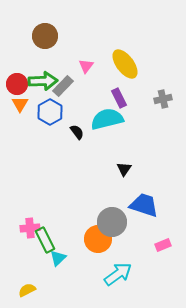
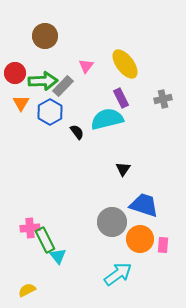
red circle: moved 2 px left, 11 px up
purple rectangle: moved 2 px right
orange triangle: moved 1 px right, 1 px up
black triangle: moved 1 px left
orange circle: moved 42 px right
pink rectangle: rotated 63 degrees counterclockwise
cyan triangle: moved 2 px up; rotated 24 degrees counterclockwise
